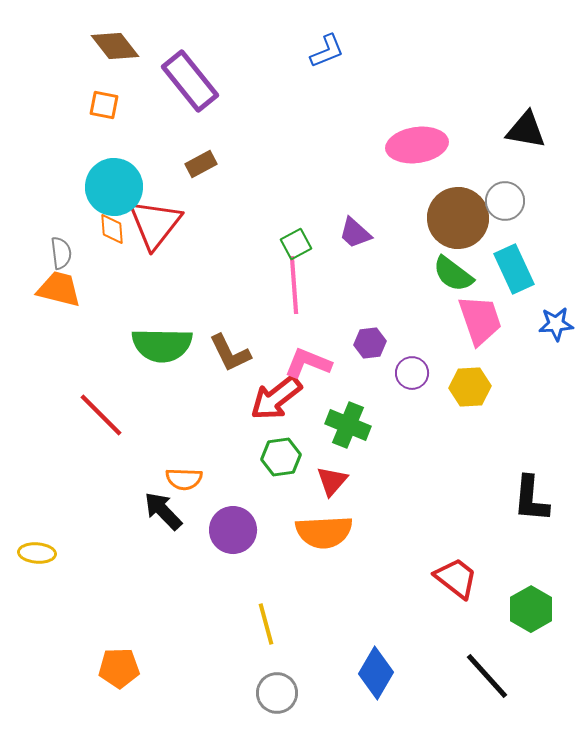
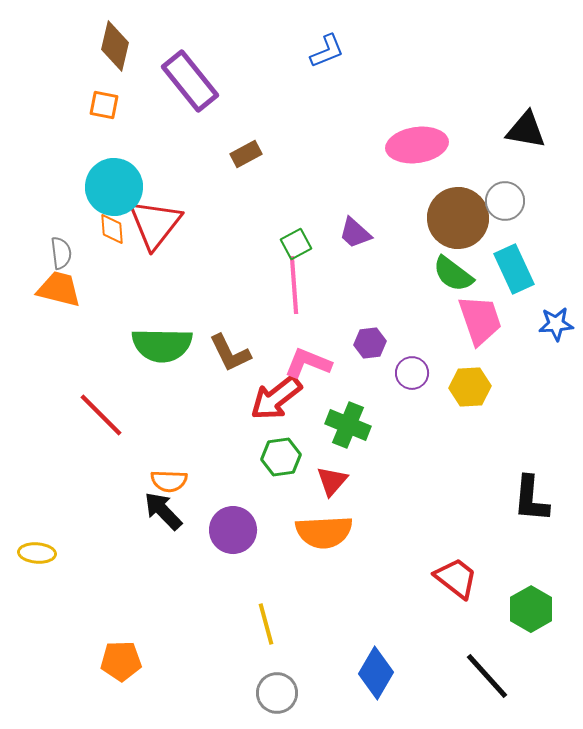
brown diamond at (115, 46): rotated 51 degrees clockwise
brown rectangle at (201, 164): moved 45 px right, 10 px up
orange semicircle at (184, 479): moved 15 px left, 2 px down
orange pentagon at (119, 668): moved 2 px right, 7 px up
